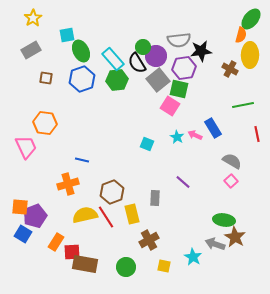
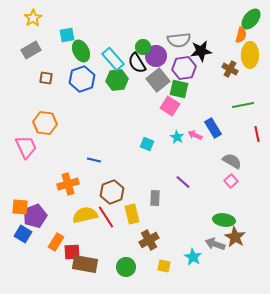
blue line at (82, 160): moved 12 px right
